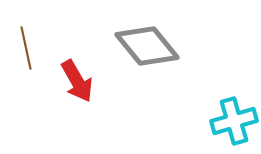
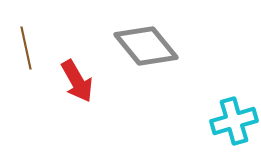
gray diamond: moved 1 px left
